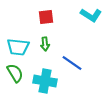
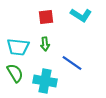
cyan L-shape: moved 10 px left
